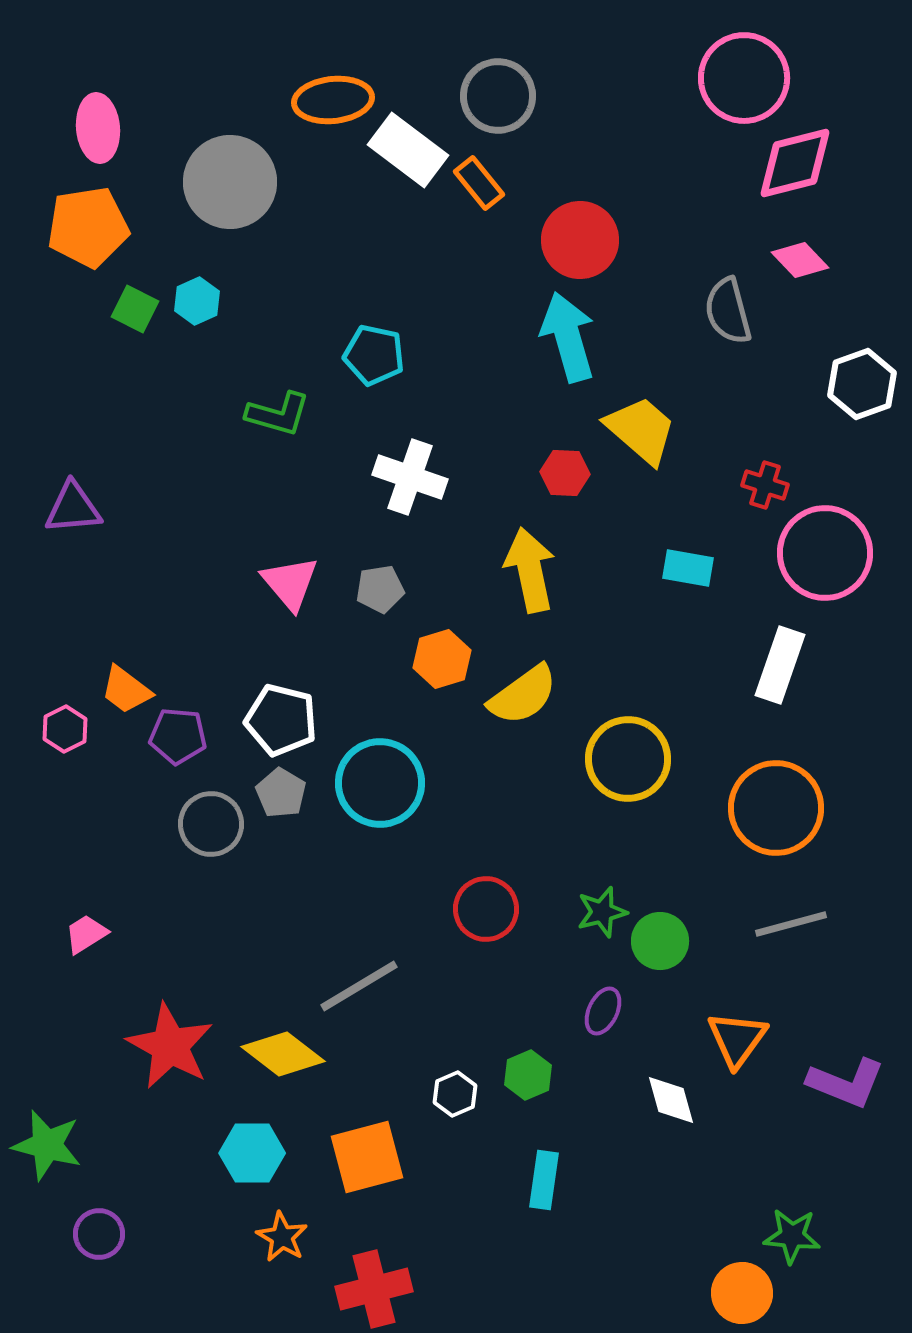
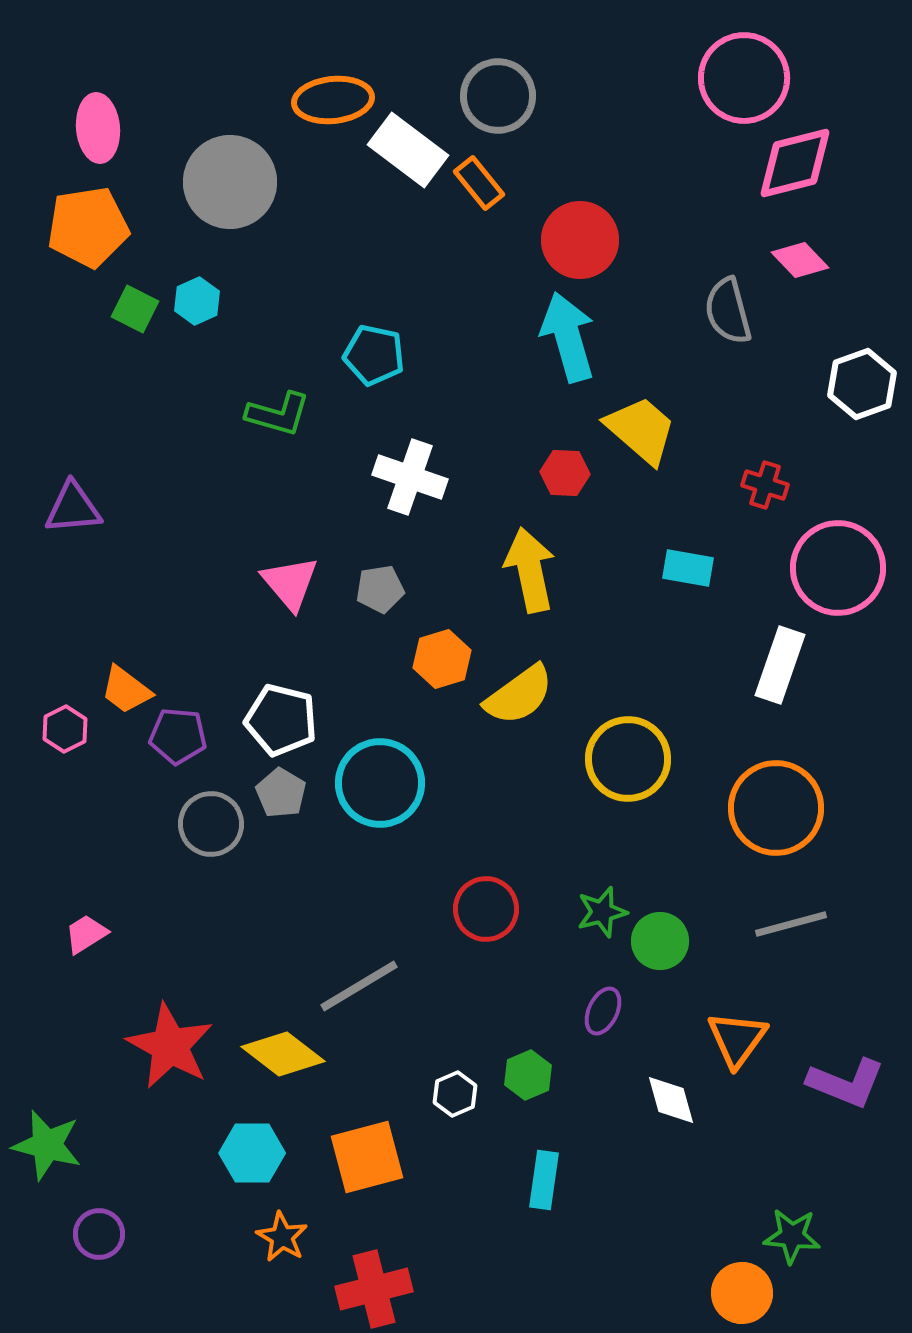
pink circle at (825, 553): moved 13 px right, 15 px down
yellow semicircle at (523, 695): moved 4 px left
